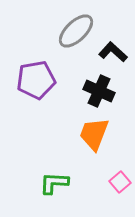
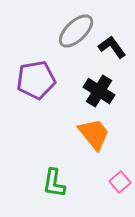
black L-shape: moved 1 px left, 5 px up; rotated 12 degrees clockwise
black cross: rotated 8 degrees clockwise
orange trapezoid: rotated 120 degrees clockwise
green L-shape: rotated 84 degrees counterclockwise
